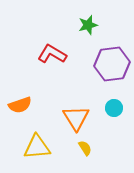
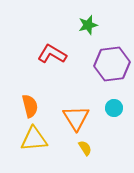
orange semicircle: moved 10 px right, 1 px down; rotated 85 degrees counterclockwise
yellow triangle: moved 3 px left, 8 px up
